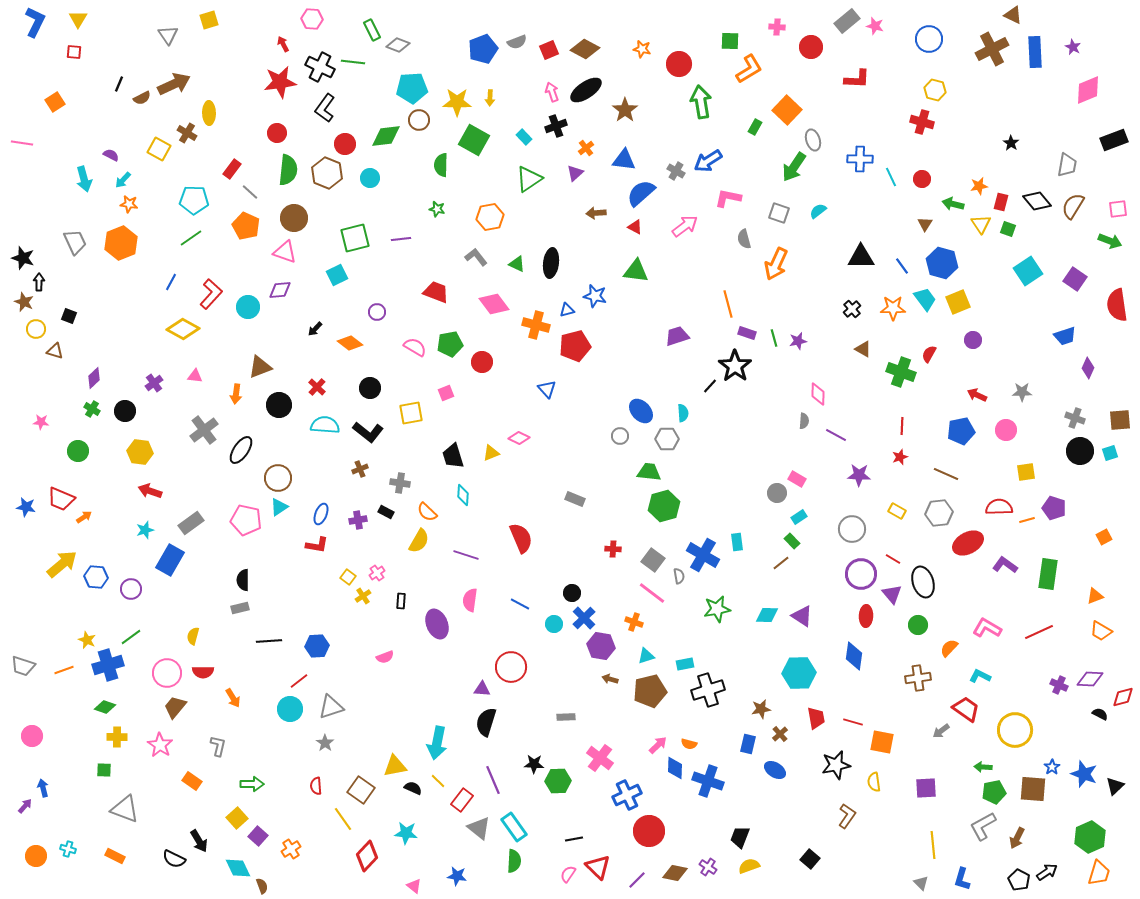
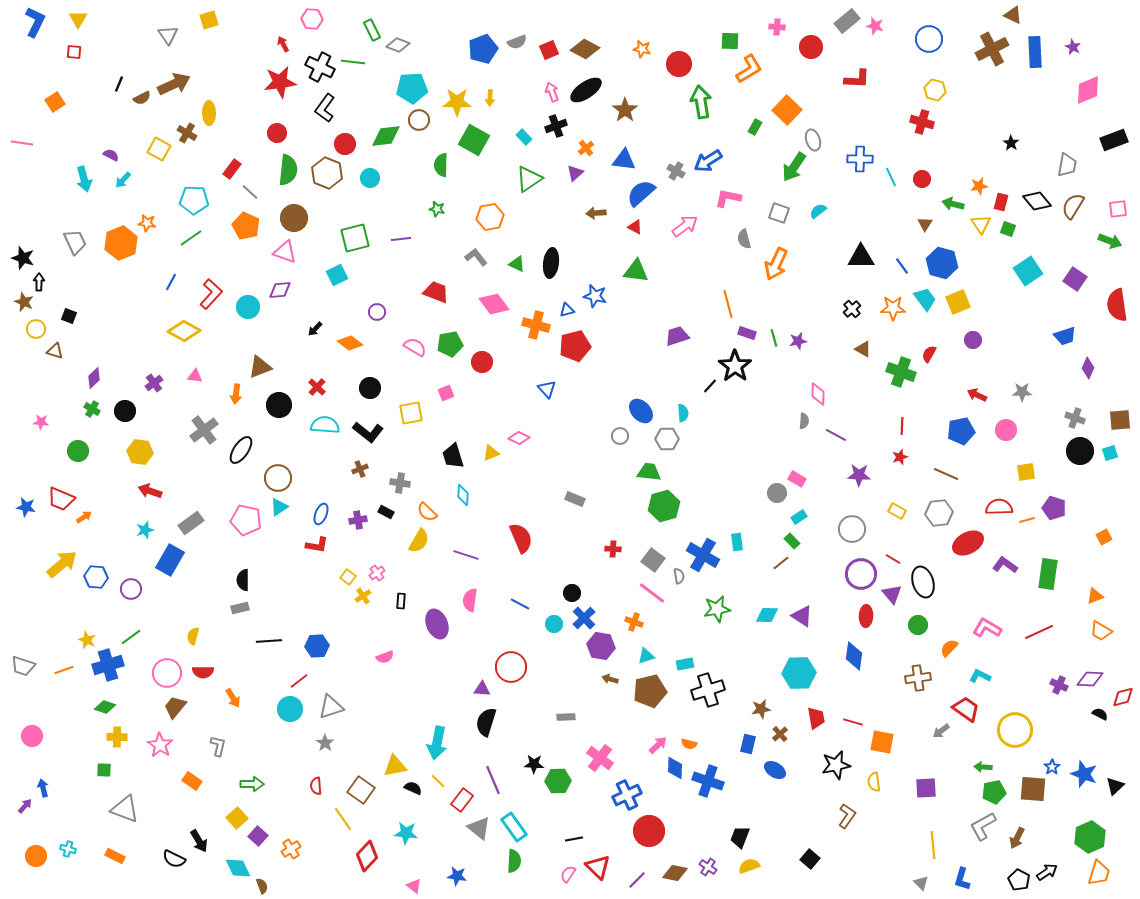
orange star at (129, 204): moved 18 px right, 19 px down
yellow diamond at (183, 329): moved 1 px right, 2 px down
